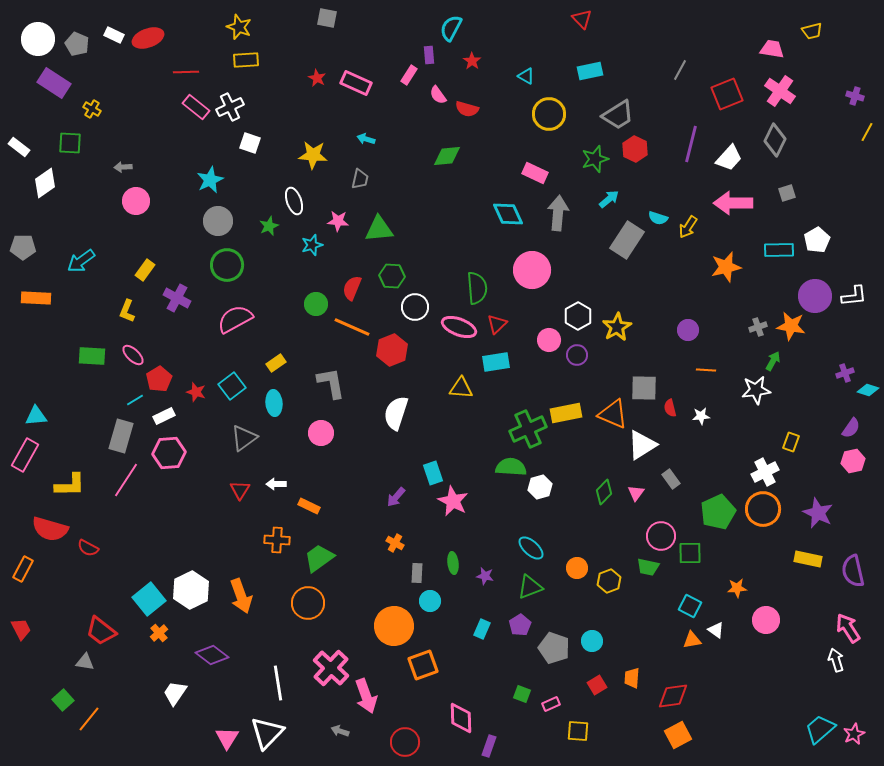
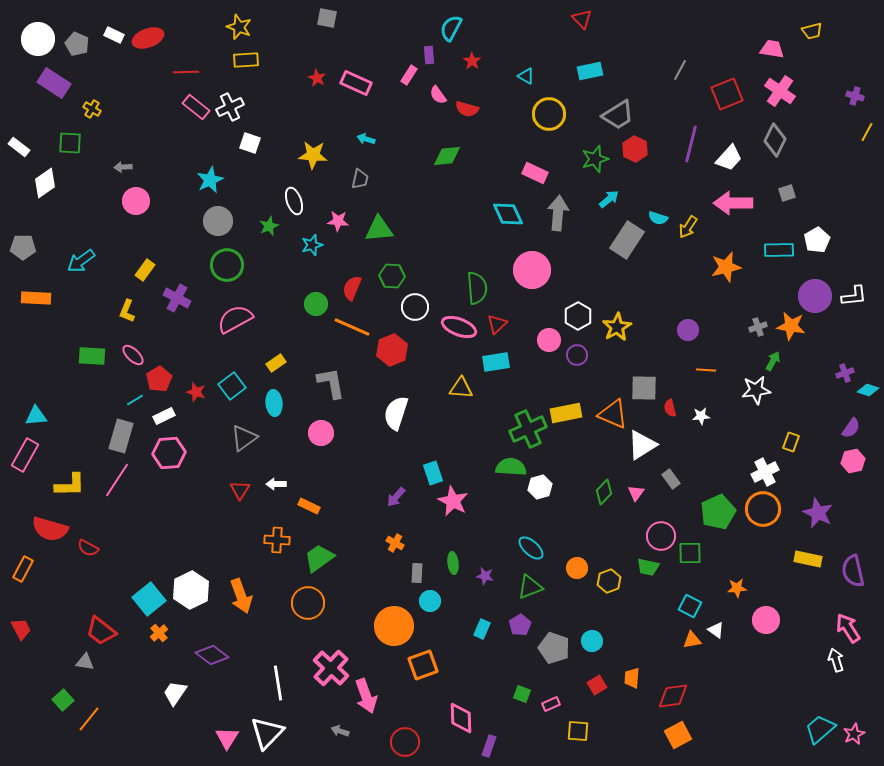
pink line at (126, 480): moved 9 px left
